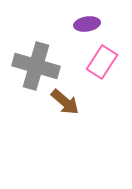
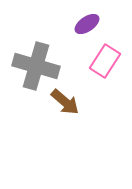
purple ellipse: rotated 25 degrees counterclockwise
pink rectangle: moved 3 px right, 1 px up
